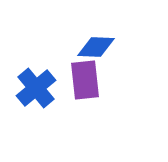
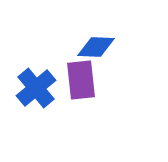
purple rectangle: moved 4 px left
